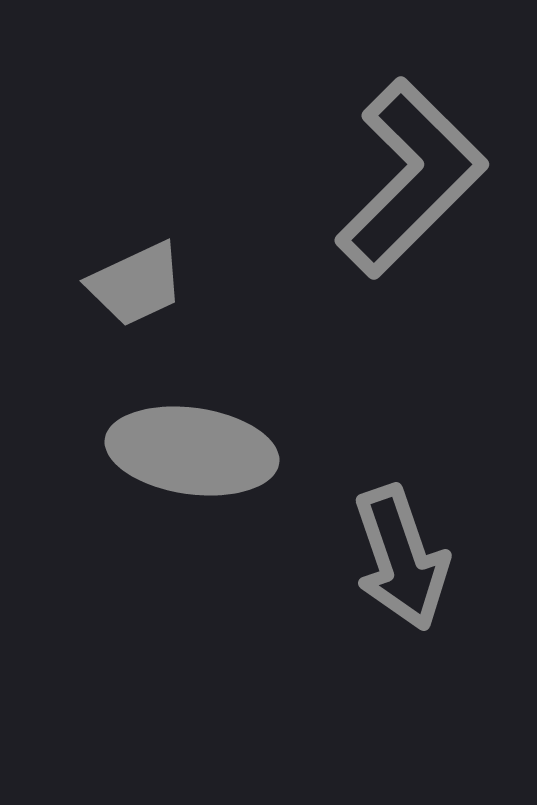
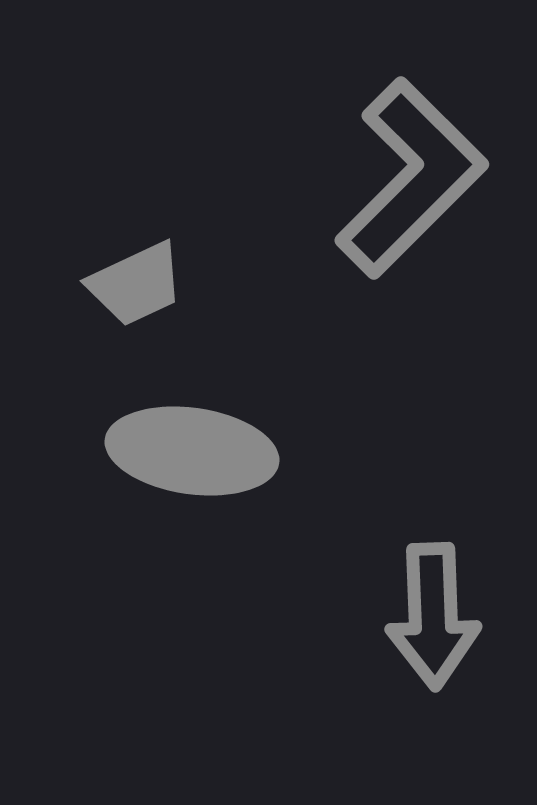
gray arrow: moved 32 px right, 58 px down; rotated 17 degrees clockwise
